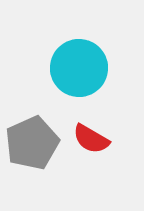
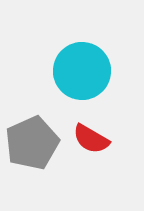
cyan circle: moved 3 px right, 3 px down
